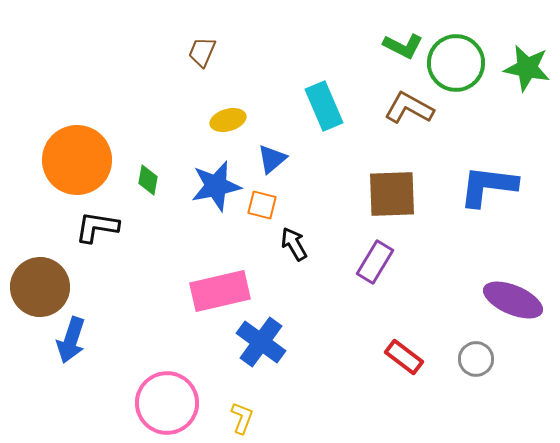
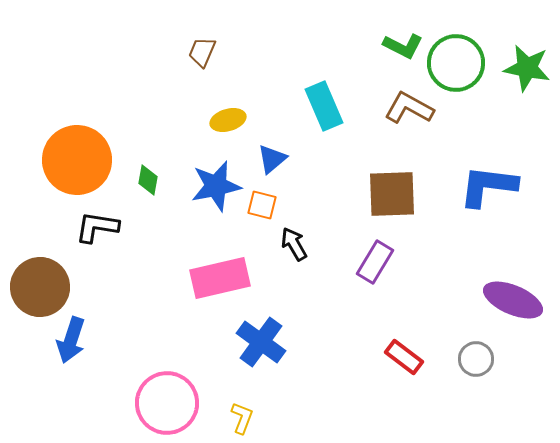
pink rectangle: moved 13 px up
